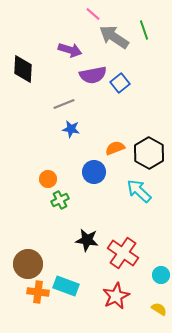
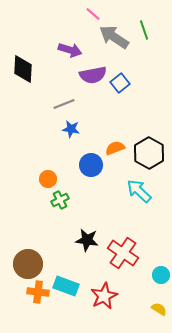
blue circle: moved 3 px left, 7 px up
red star: moved 12 px left
